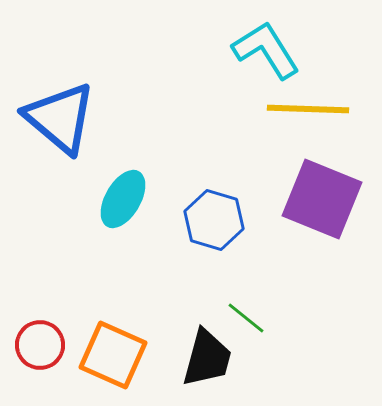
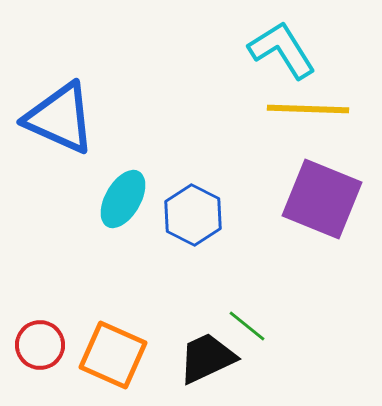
cyan L-shape: moved 16 px right
blue triangle: rotated 16 degrees counterclockwise
blue hexagon: moved 21 px left, 5 px up; rotated 10 degrees clockwise
green line: moved 1 px right, 8 px down
black trapezoid: rotated 130 degrees counterclockwise
